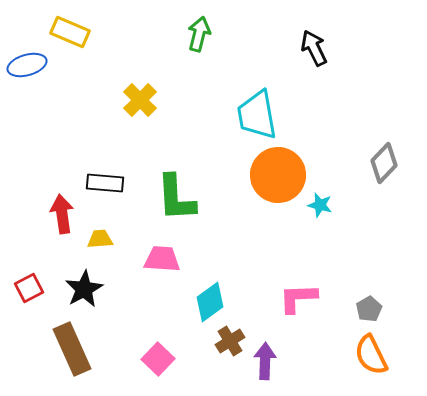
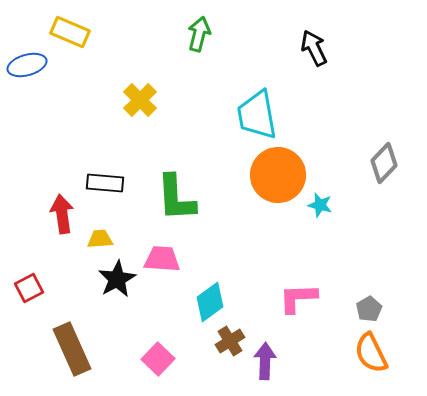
black star: moved 33 px right, 10 px up
orange semicircle: moved 2 px up
